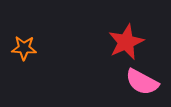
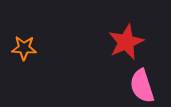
pink semicircle: moved 4 px down; rotated 44 degrees clockwise
